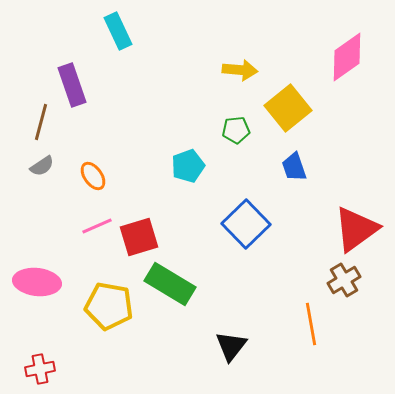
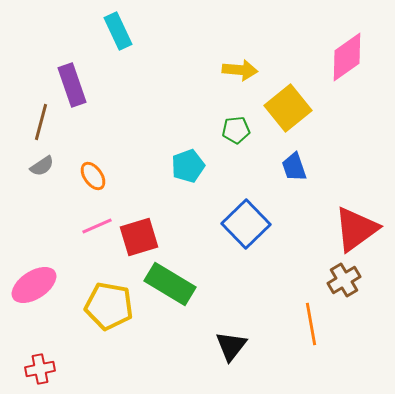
pink ellipse: moved 3 px left, 3 px down; rotated 39 degrees counterclockwise
